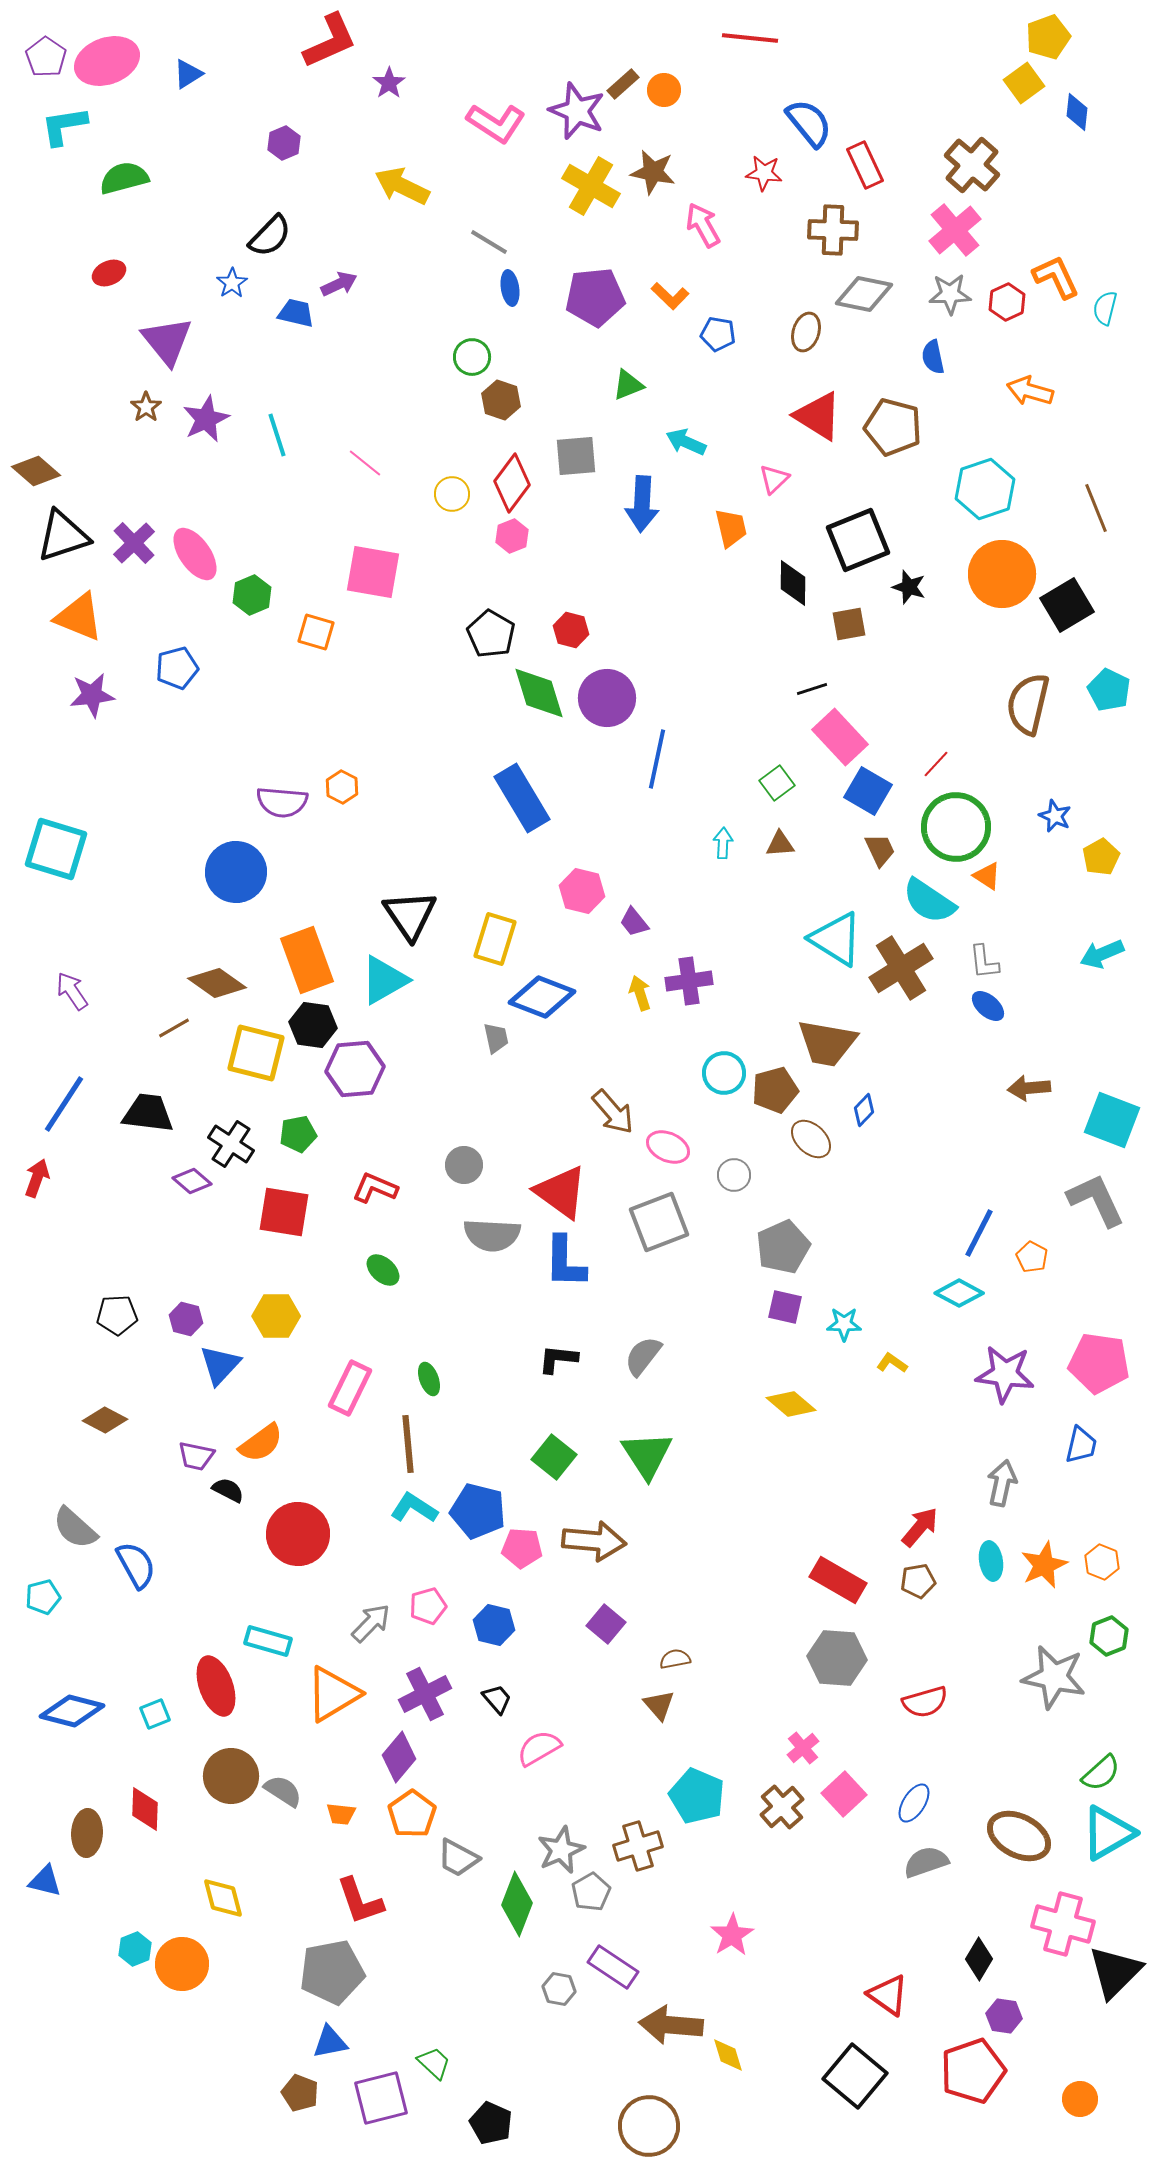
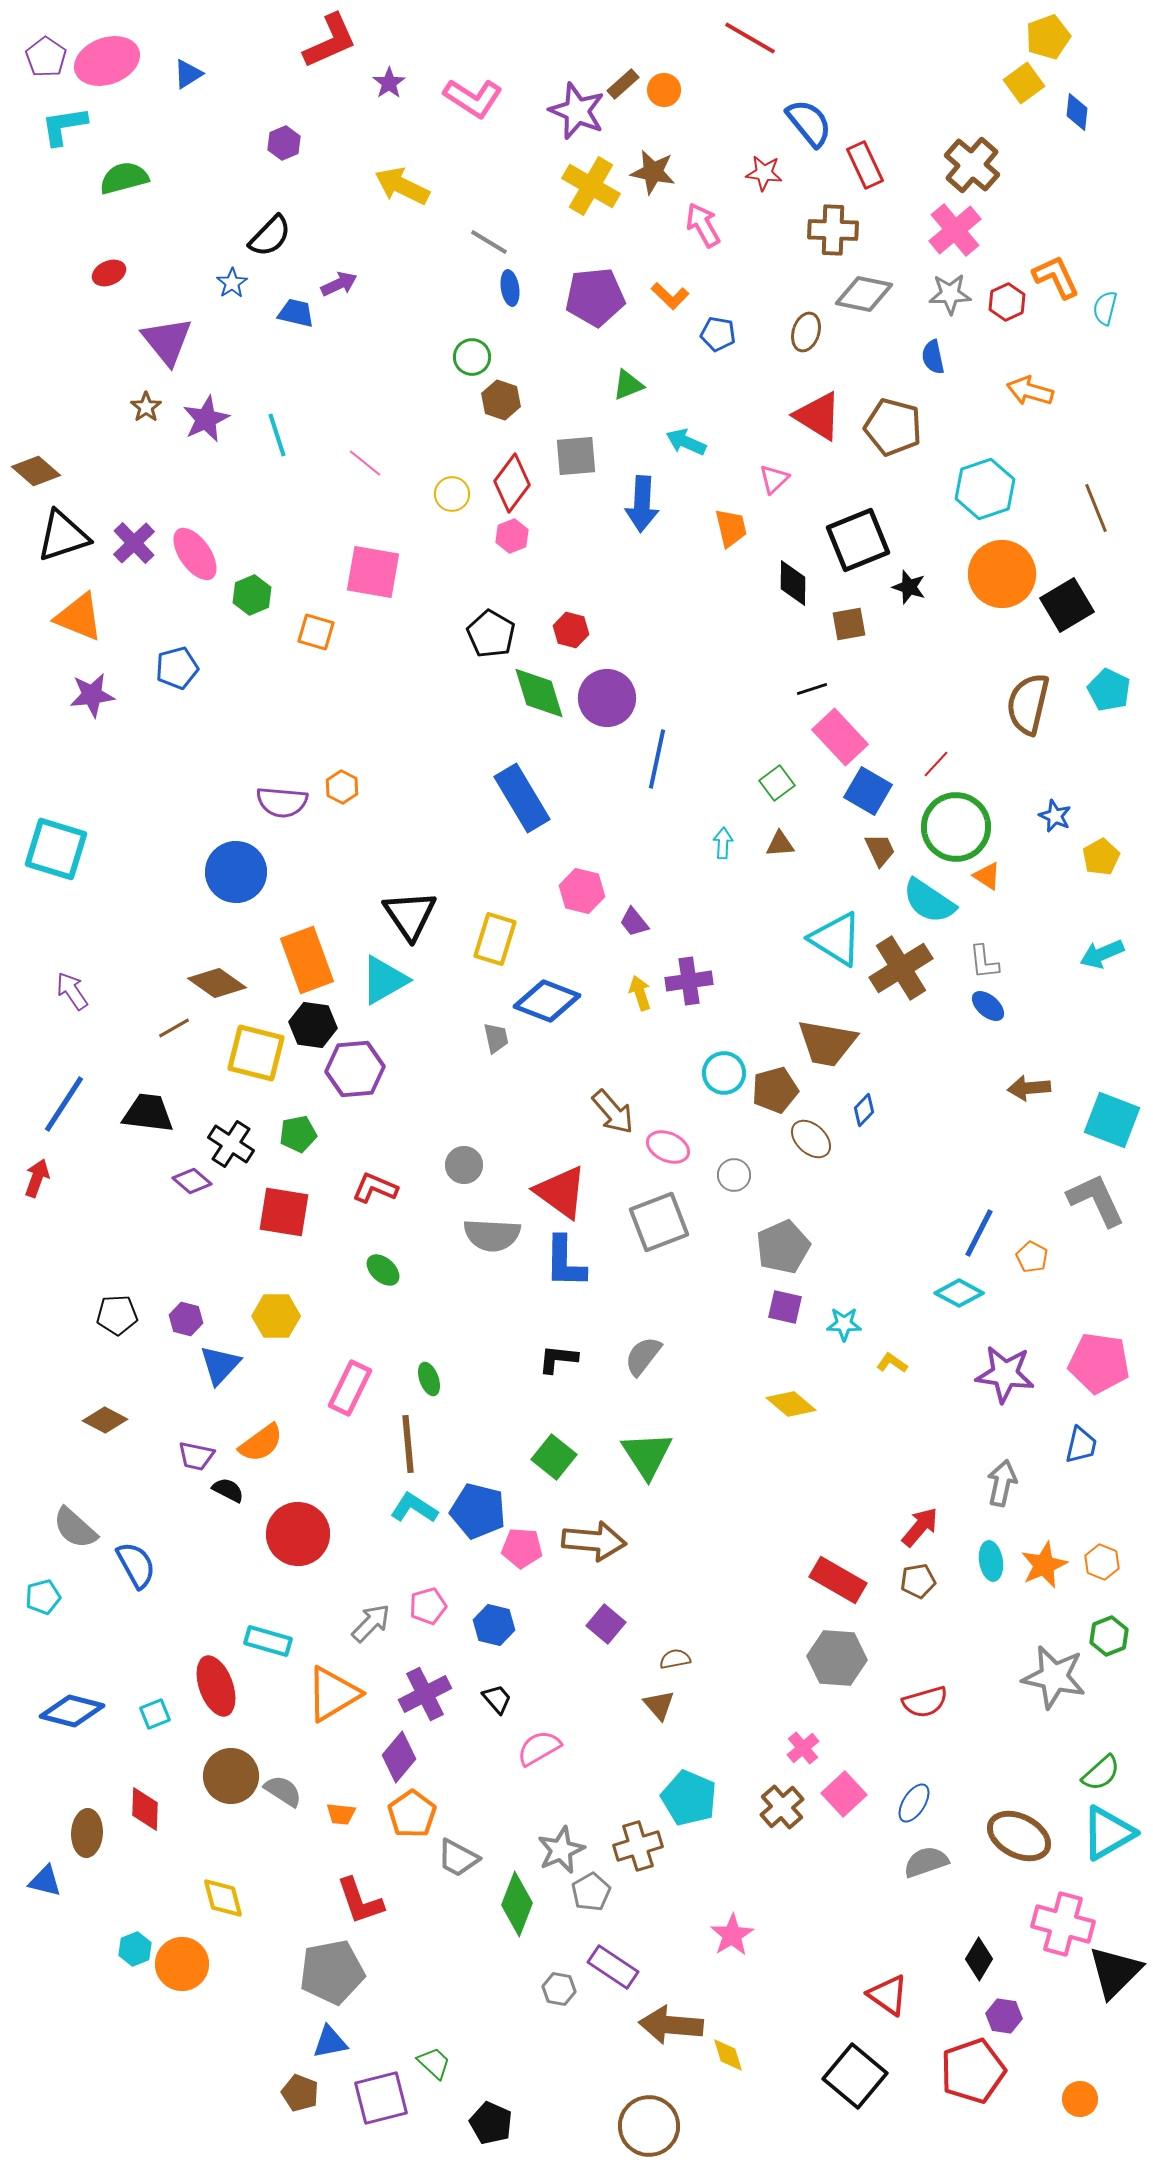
red line at (750, 38): rotated 24 degrees clockwise
pink L-shape at (496, 123): moved 23 px left, 25 px up
blue diamond at (542, 997): moved 5 px right, 4 px down
cyan pentagon at (697, 1796): moved 8 px left, 2 px down
